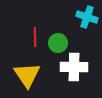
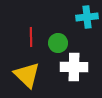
cyan cross: rotated 25 degrees counterclockwise
red line: moved 4 px left
yellow triangle: rotated 12 degrees counterclockwise
